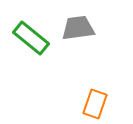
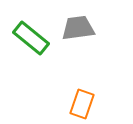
orange rectangle: moved 13 px left
